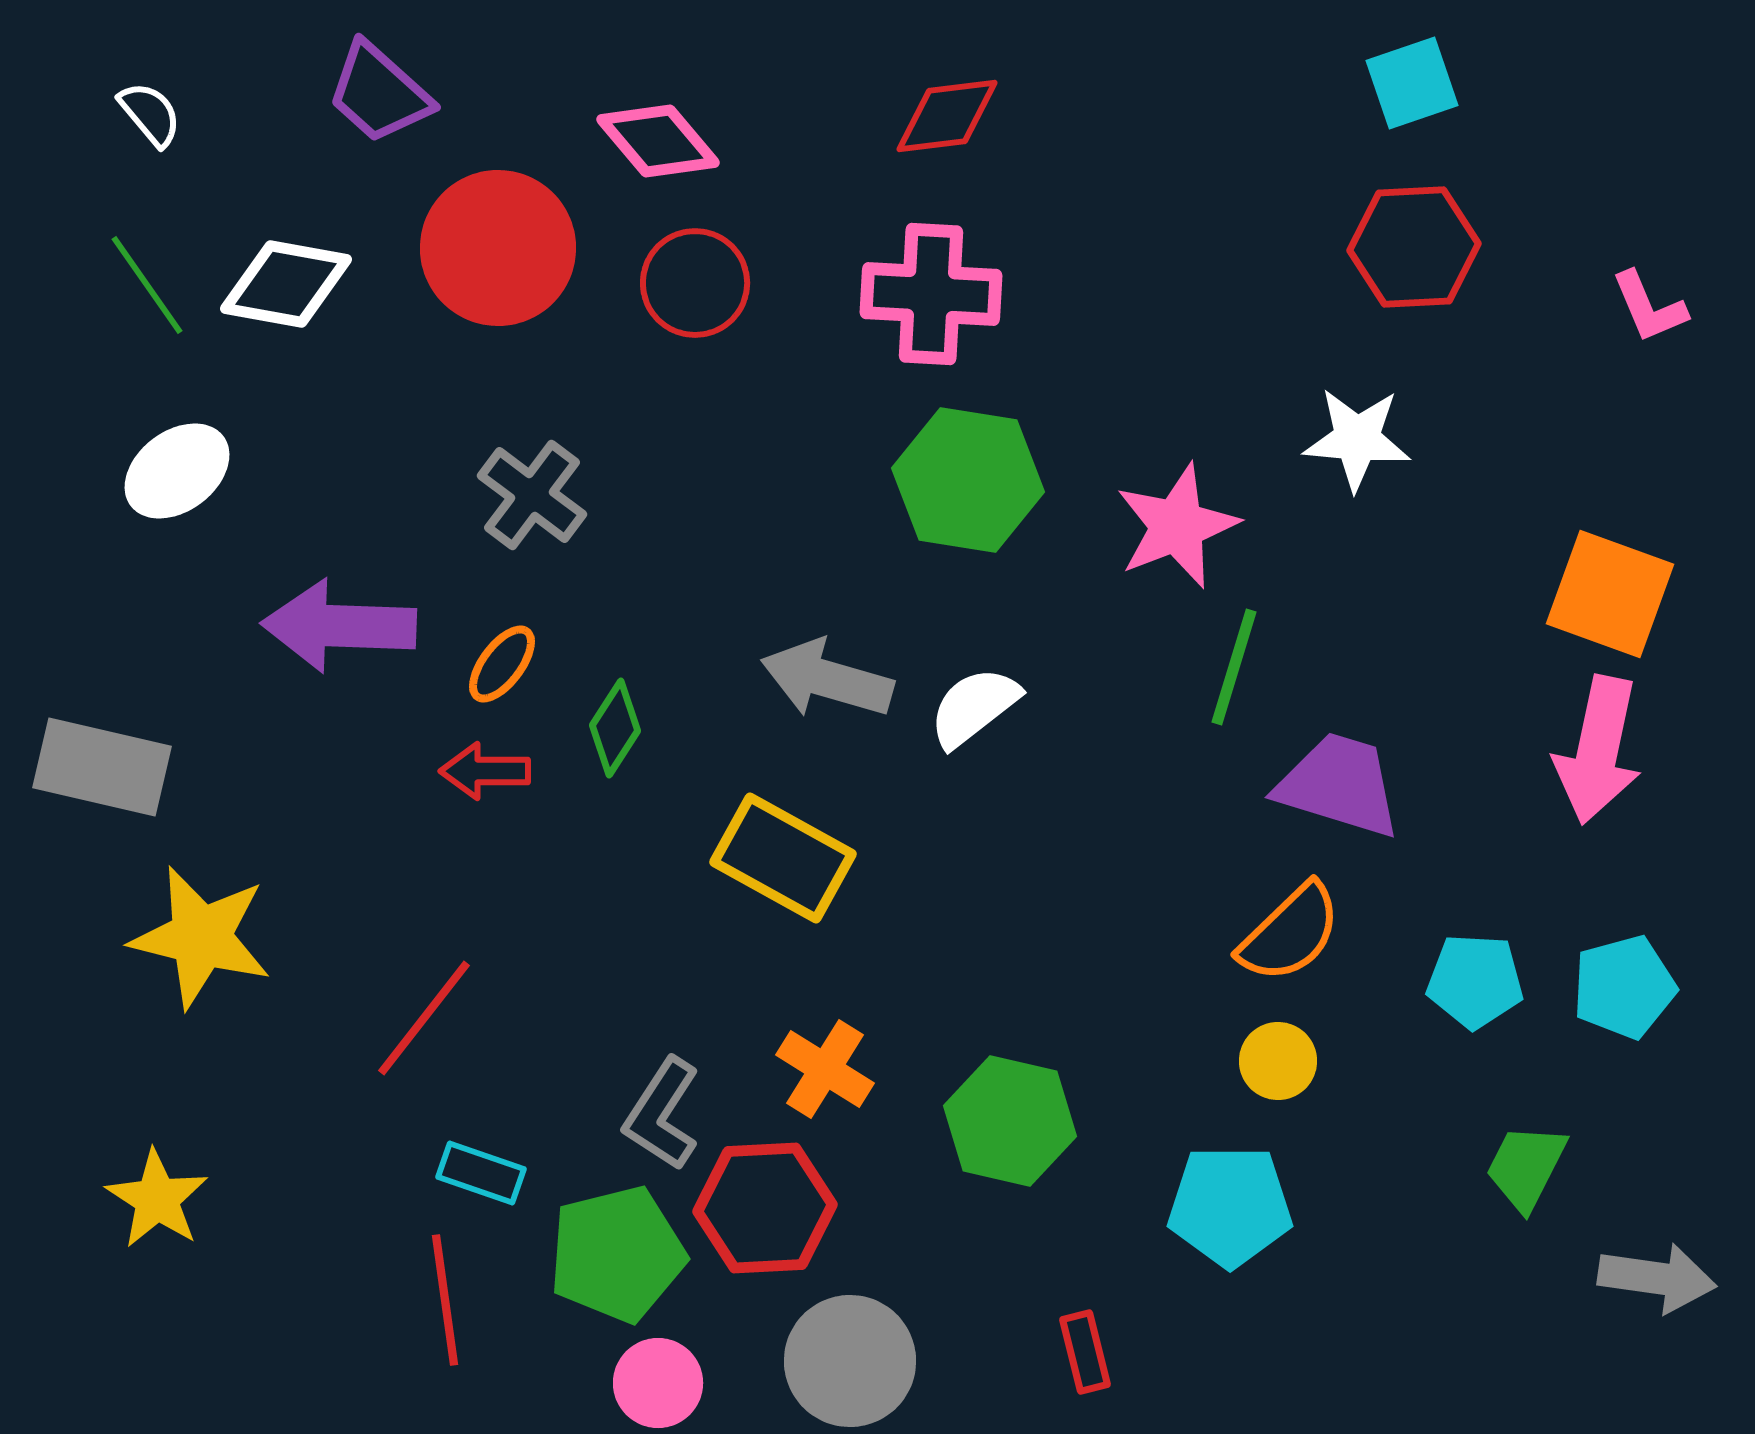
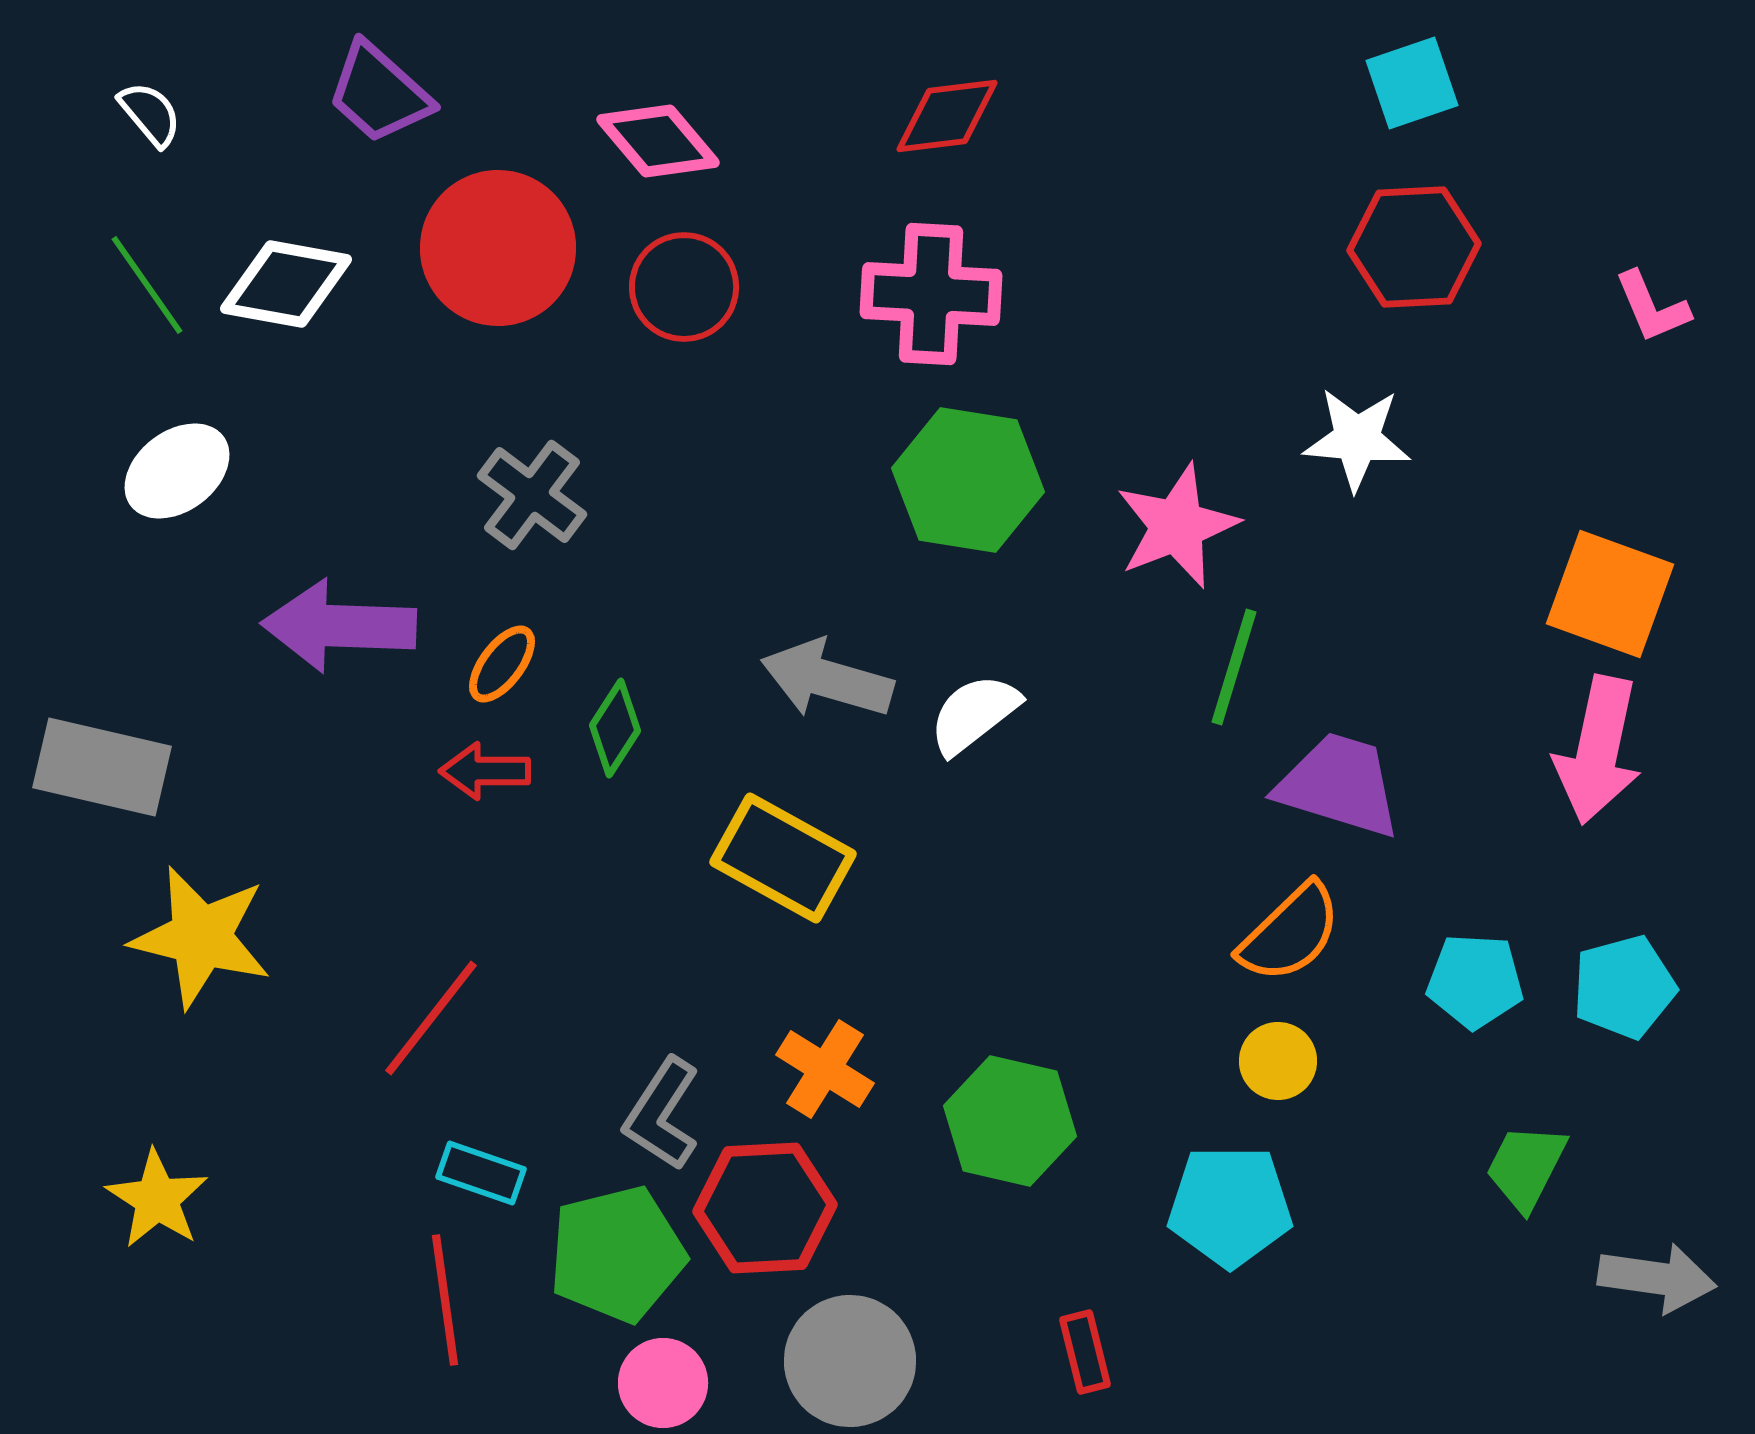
red circle at (695, 283): moved 11 px left, 4 px down
pink L-shape at (1649, 307): moved 3 px right
white semicircle at (974, 707): moved 7 px down
red line at (424, 1018): moved 7 px right
pink circle at (658, 1383): moved 5 px right
